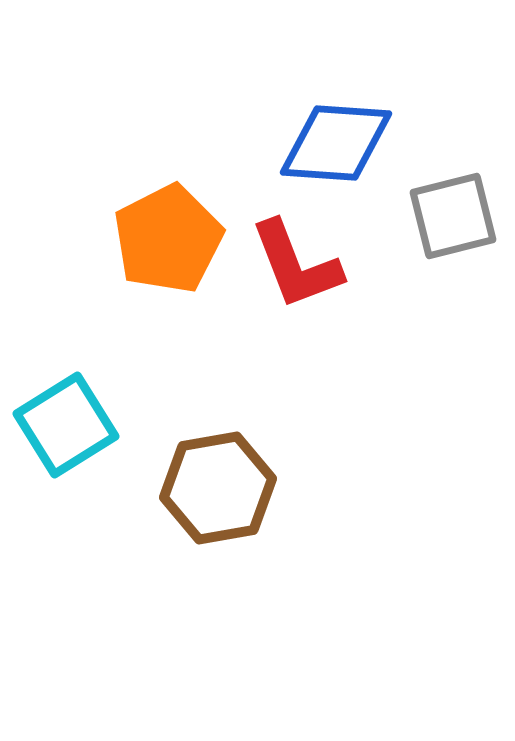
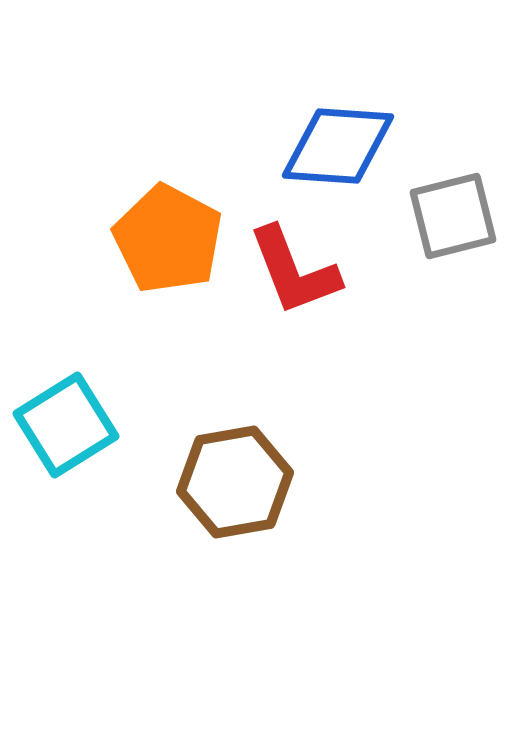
blue diamond: moved 2 px right, 3 px down
orange pentagon: rotated 17 degrees counterclockwise
red L-shape: moved 2 px left, 6 px down
brown hexagon: moved 17 px right, 6 px up
